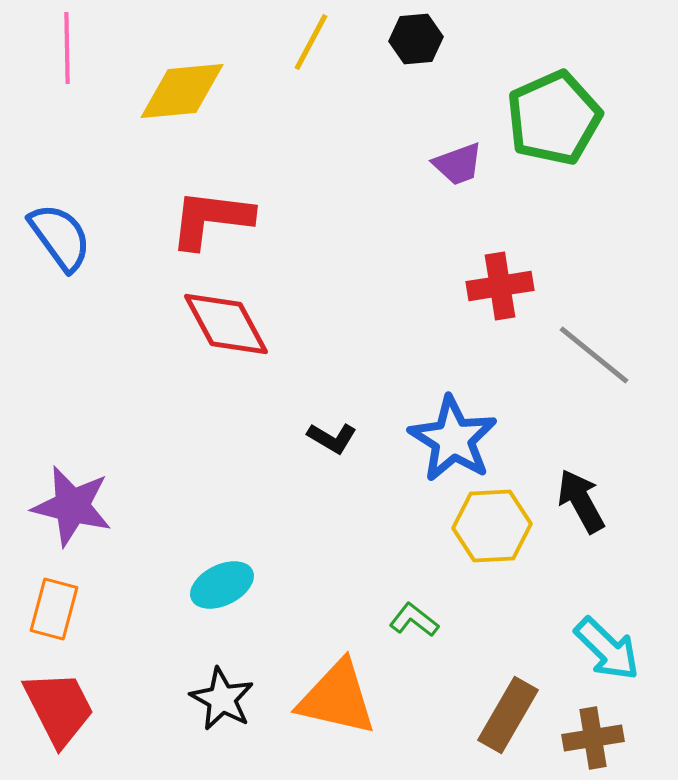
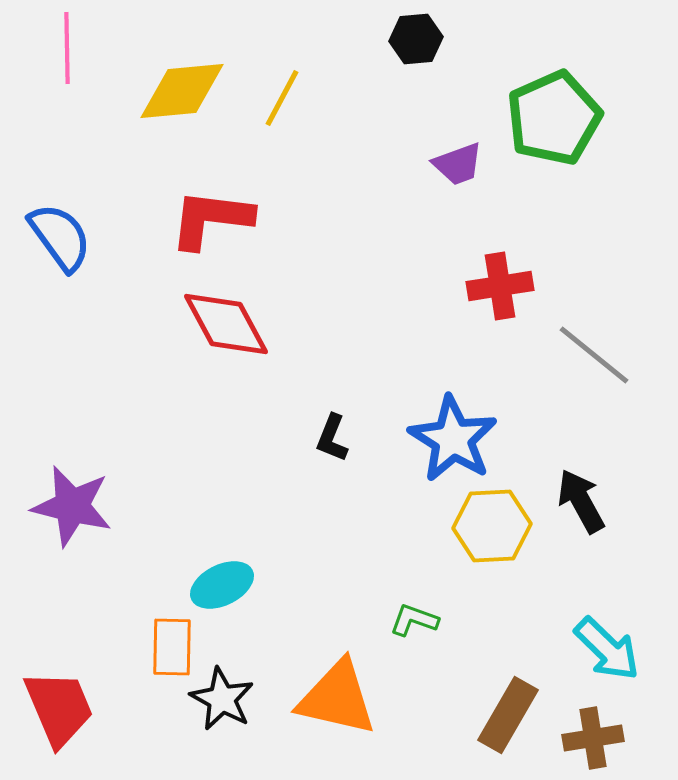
yellow line: moved 29 px left, 56 px down
black L-shape: rotated 81 degrees clockwise
orange rectangle: moved 118 px right, 38 px down; rotated 14 degrees counterclockwise
green L-shape: rotated 18 degrees counterclockwise
red trapezoid: rotated 4 degrees clockwise
